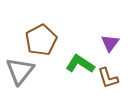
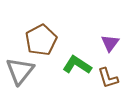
green L-shape: moved 3 px left, 1 px down
